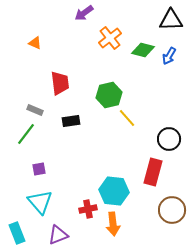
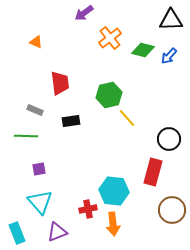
orange triangle: moved 1 px right, 1 px up
blue arrow: rotated 12 degrees clockwise
green line: moved 2 px down; rotated 55 degrees clockwise
purple triangle: moved 1 px left, 3 px up
